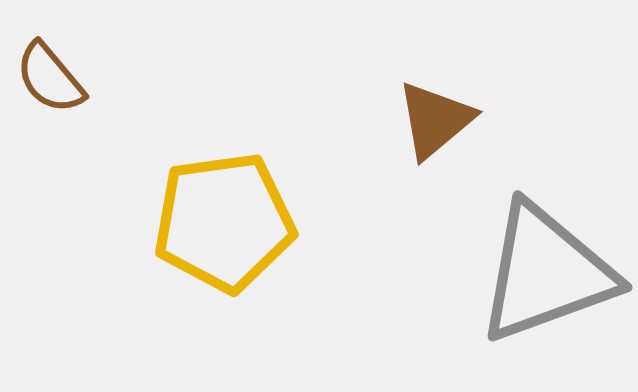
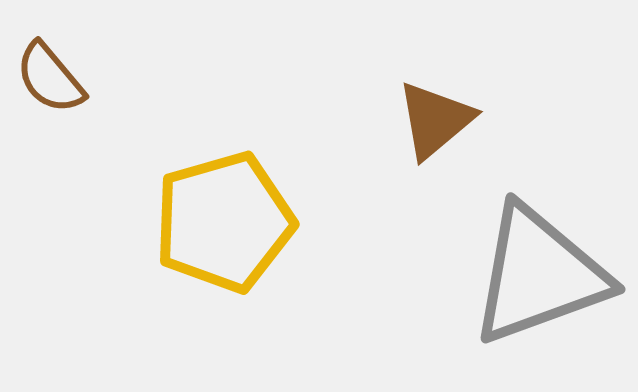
yellow pentagon: rotated 8 degrees counterclockwise
gray triangle: moved 7 px left, 2 px down
